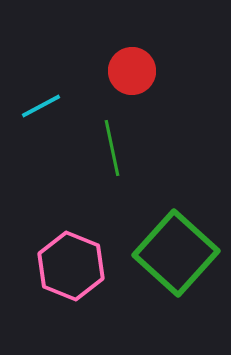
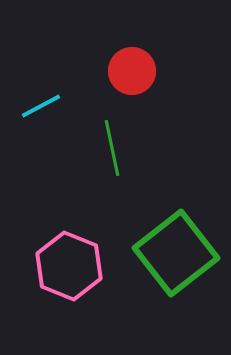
green square: rotated 10 degrees clockwise
pink hexagon: moved 2 px left
